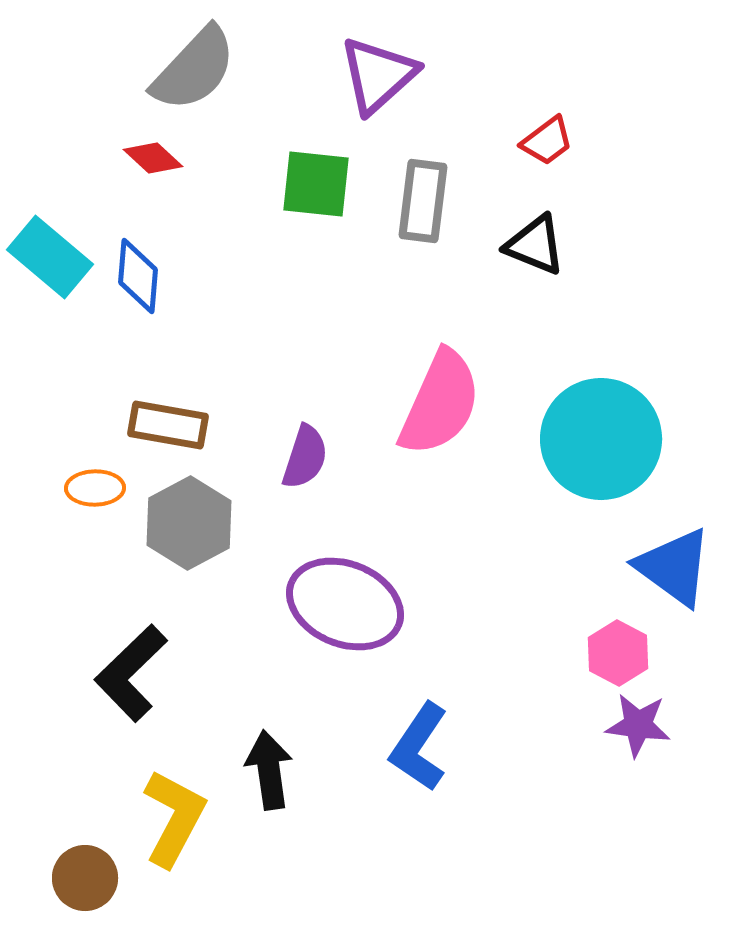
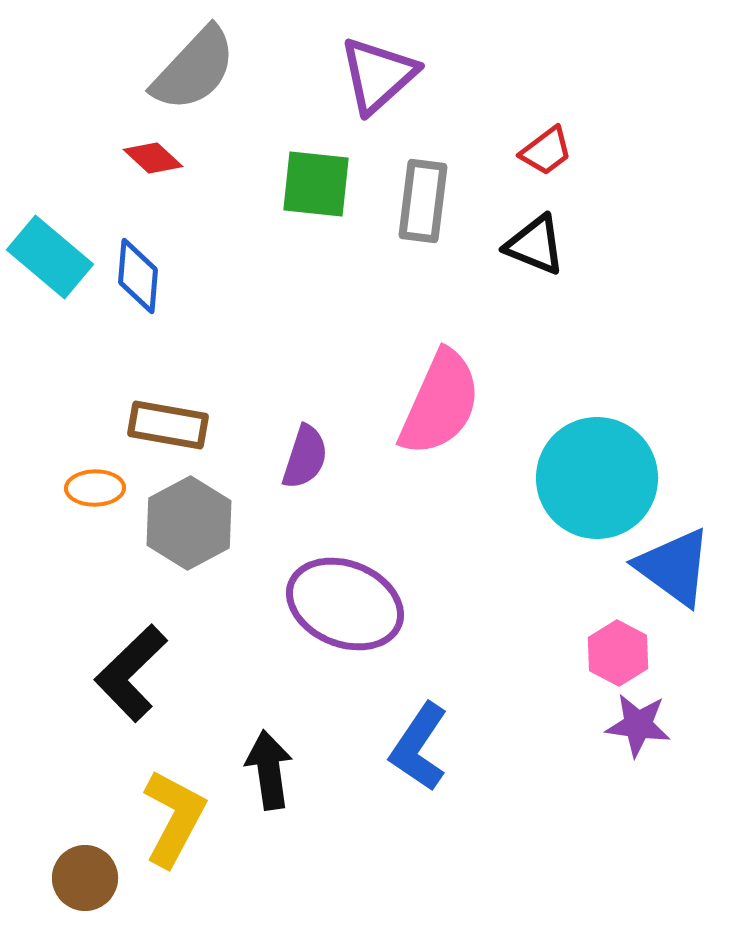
red trapezoid: moved 1 px left, 10 px down
cyan circle: moved 4 px left, 39 px down
